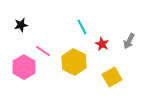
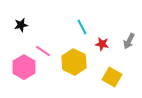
red star: rotated 16 degrees counterclockwise
yellow square: rotated 30 degrees counterclockwise
